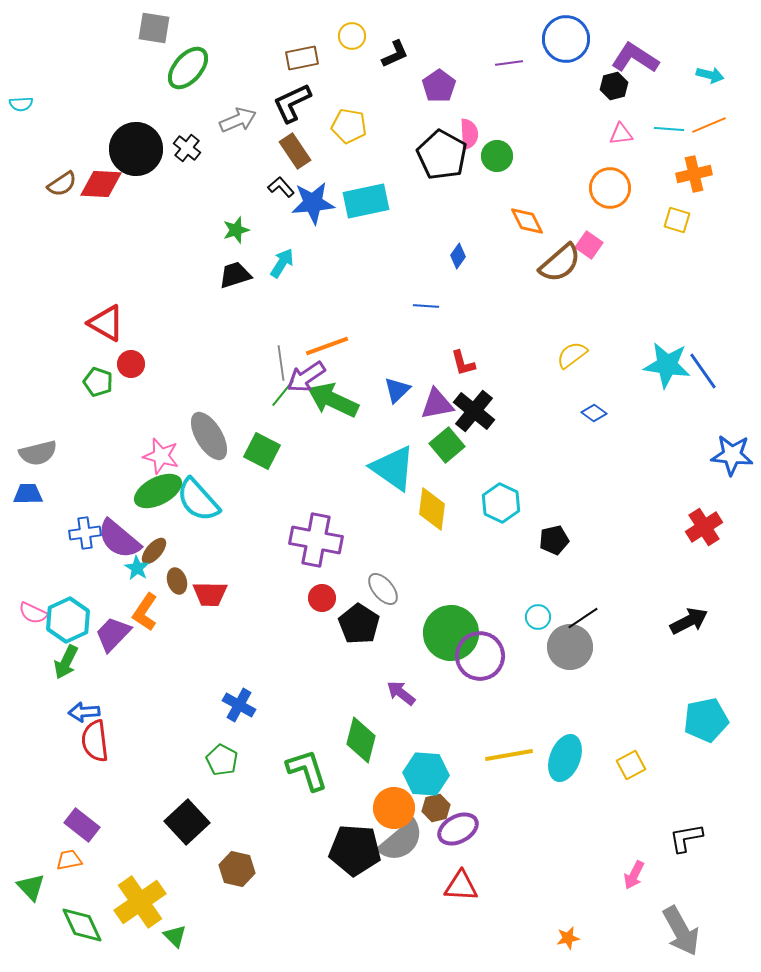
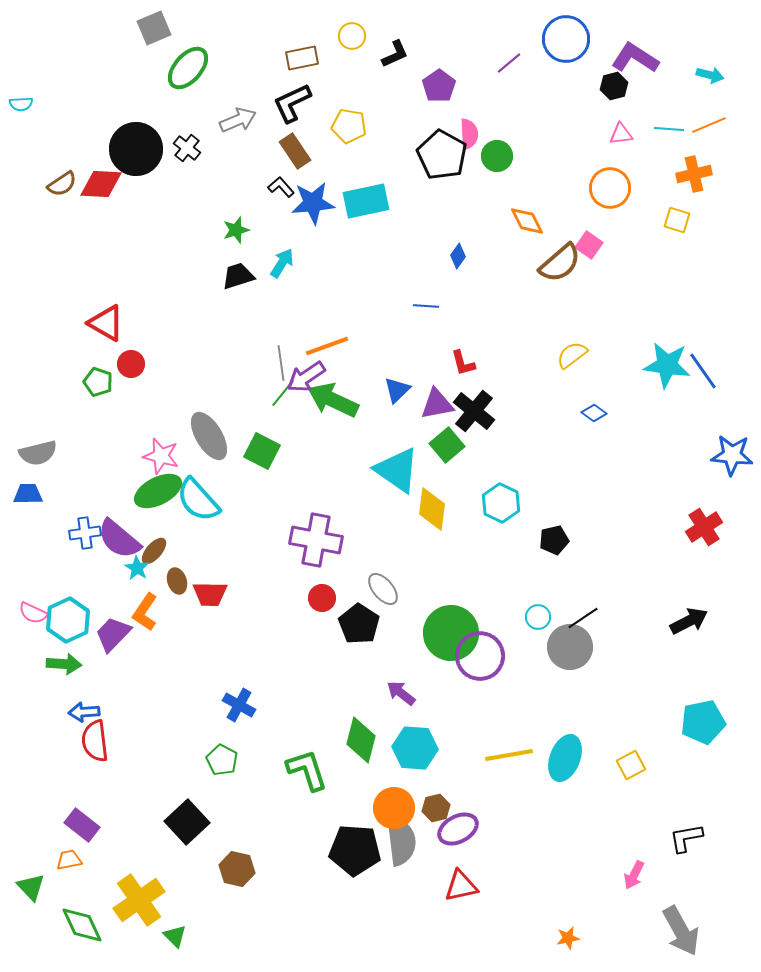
gray square at (154, 28): rotated 32 degrees counterclockwise
purple line at (509, 63): rotated 32 degrees counterclockwise
black trapezoid at (235, 275): moved 3 px right, 1 px down
cyan triangle at (393, 468): moved 4 px right, 2 px down
green arrow at (66, 662): moved 2 px left, 2 px down; rotated 112 degrees counterclockwise
cyan pentagon at (706, 720): moved 3 px left, 2 px down
cyan hexagon at (426, 774): moved 11 px left, 26 px up
gray semicircle at (401, 841): rotated 57 degrees counterclockwise
red triangle at (461, 886): rotated 15 degrees counterclockwise
yellow cross at (140, 902): moved 1 px left, 2 px up
